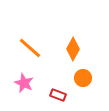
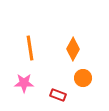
orange line: rotated 40 degrees clockwise
pink star: rotated 24 degrees counterclockwise
